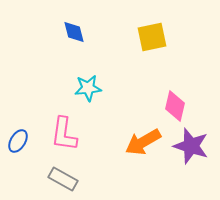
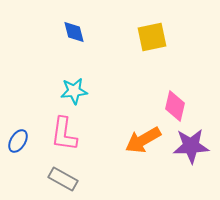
cyan star: moved 14 px left, 3 px down
orange arrow: moved 2 px up
purple star: rotated 21 degrees counterclockwise
